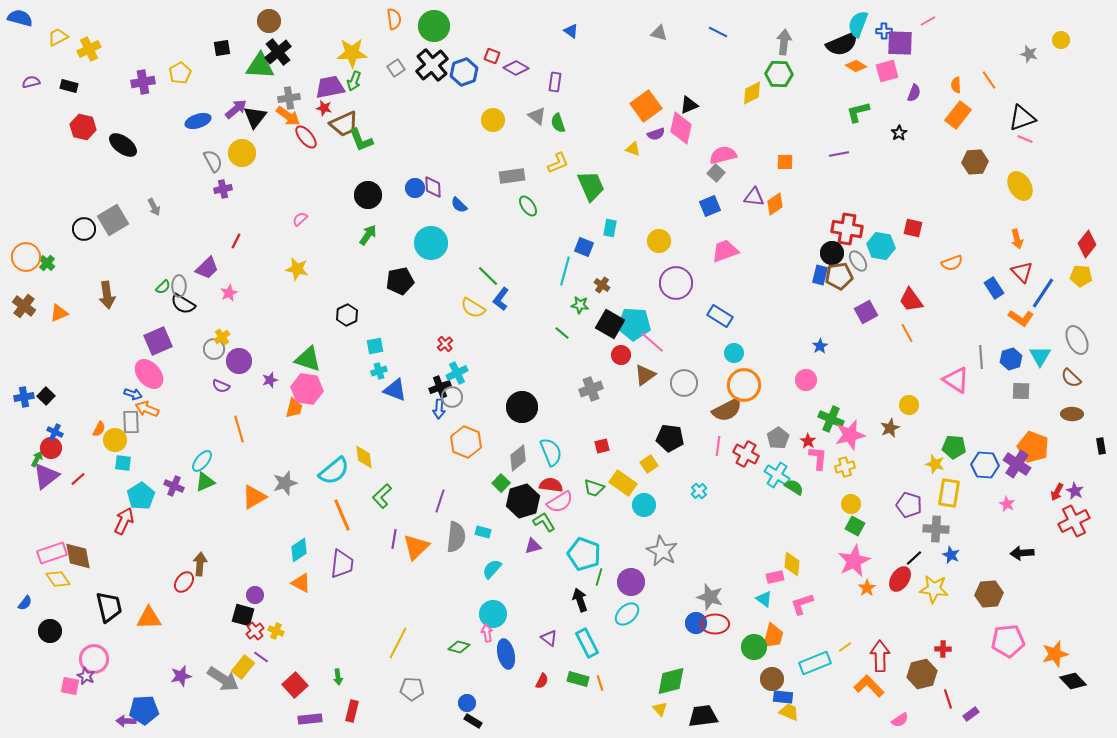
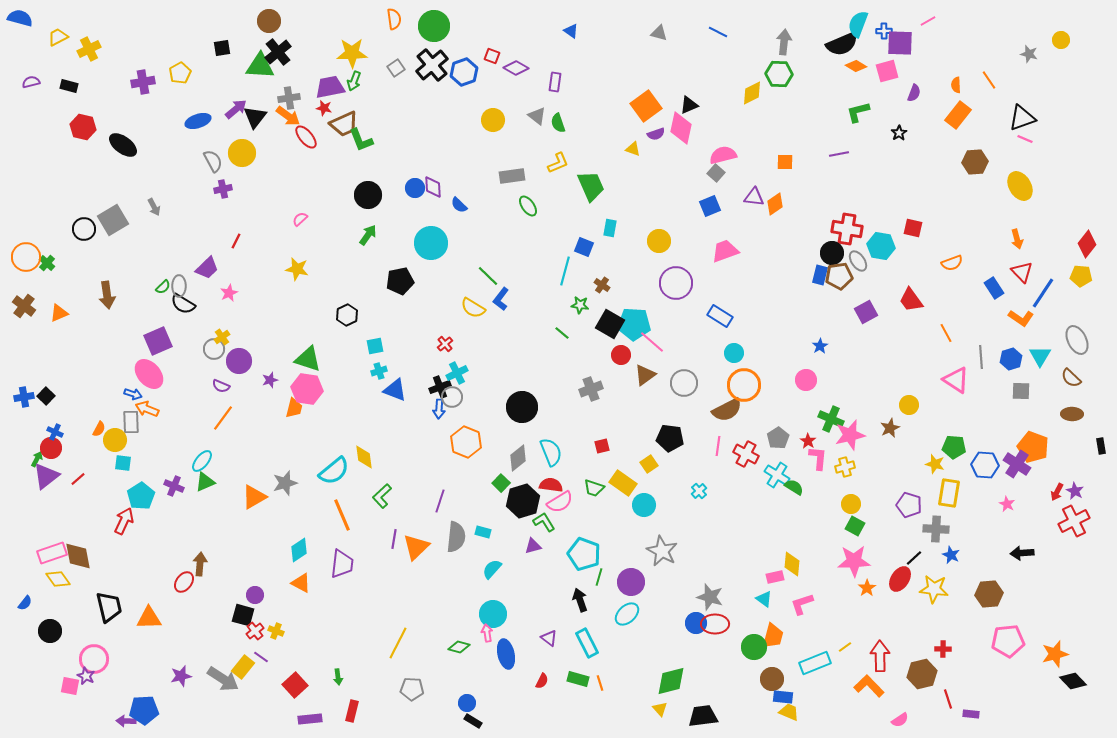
orange line at (907, 333): moved 39 px right
orange line at (239, 429): moved 16 px left, 11 px up; rotated 52 degrees clockwise
pink star at (854, 561): rotated 24 degrees clockwise
purple rectangle at (971, 714): rotated 42 degrees clockwise
